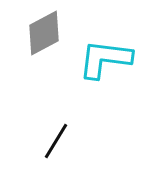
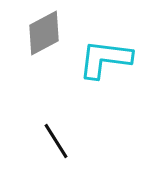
black line: rotated 63 degrees counterclockwise
